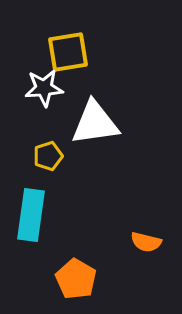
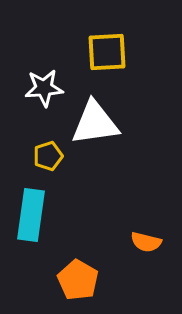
yellow square: moved 39 px right; rotated 6 degrees clockwise
orange pentagon: moved 2 px right, 1 px down
